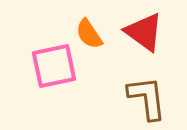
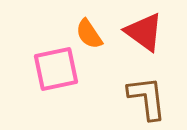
pink square: moved 2 px right, 3 px down
